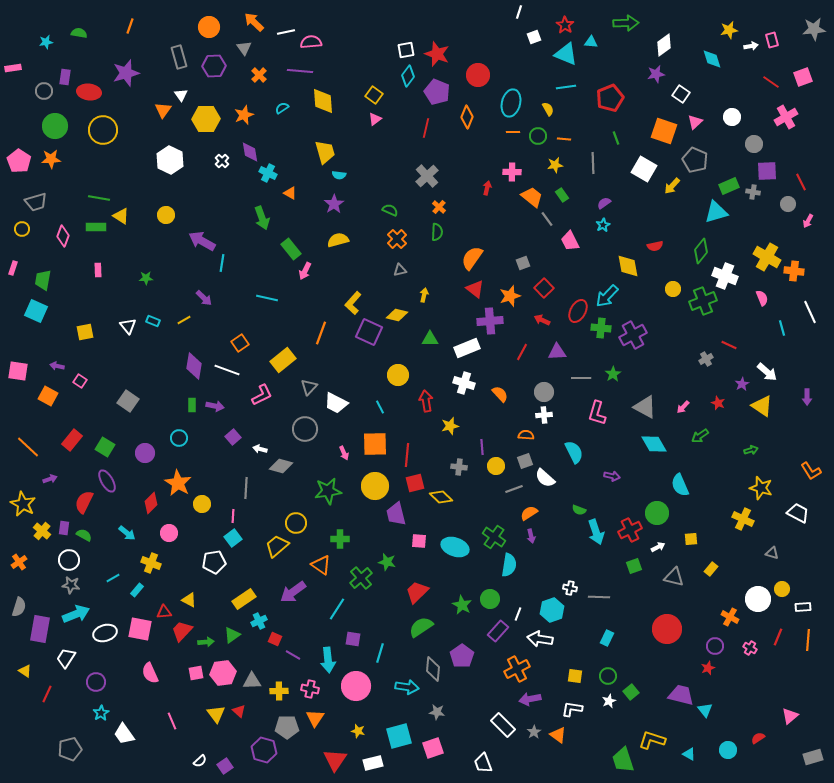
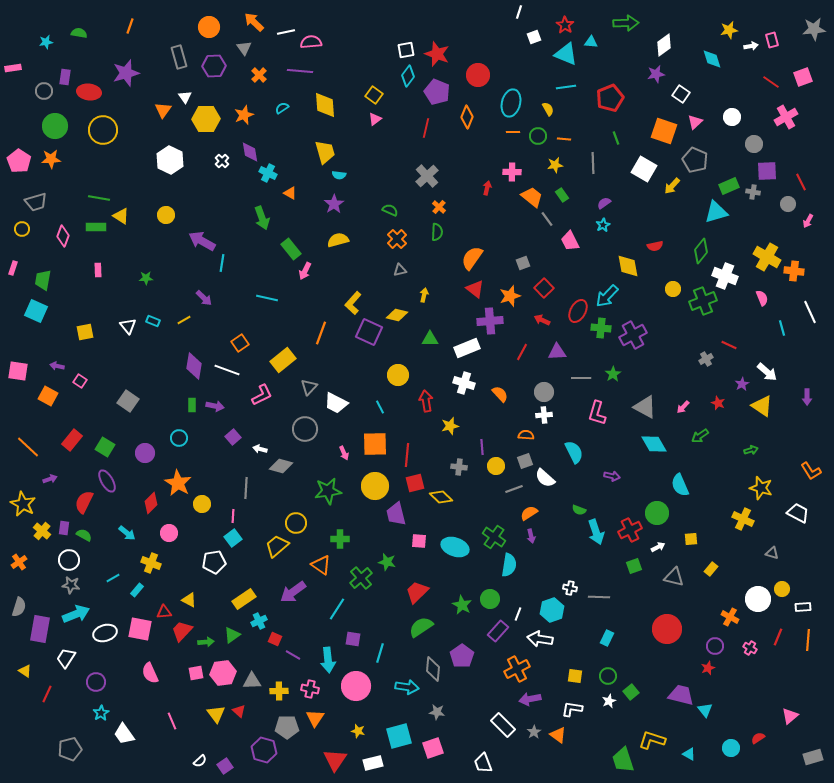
white triangle at (181, 95): moved 4 px right, 2 px down
yellow diamond at (323, 101): moved 2 px right, 4 px down
cyan circle at (728, 750): moved 3 px right, 2 px up
